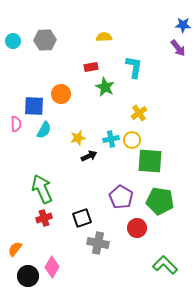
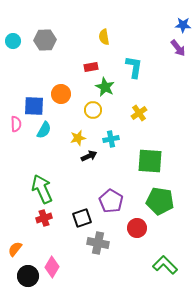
yellow semicircle: rotated 98 degrees counterclockwise
yellow circle: moved 39 px left, 30 px up
purple pentagon: moved 10 px left, 4 px down
